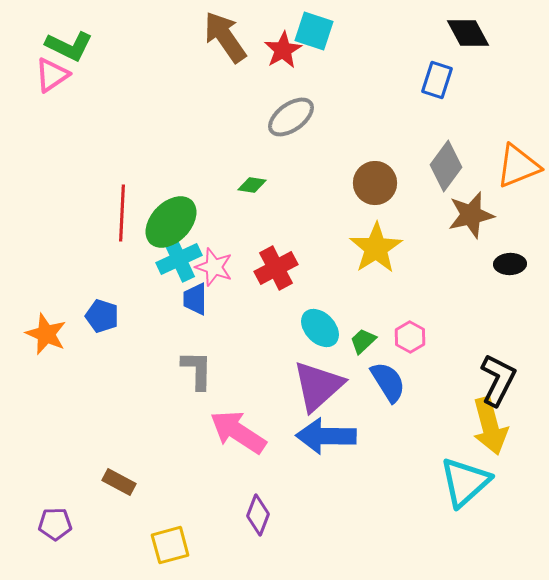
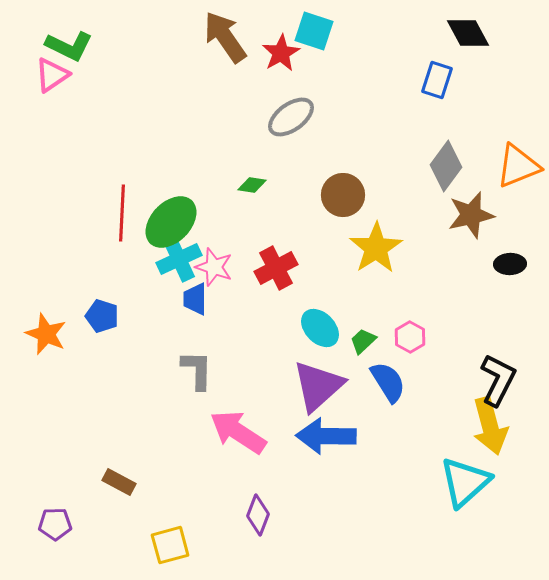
red star: moved 2 px left, 3 px down
brown circle: moved 32 px left, 12 px down
